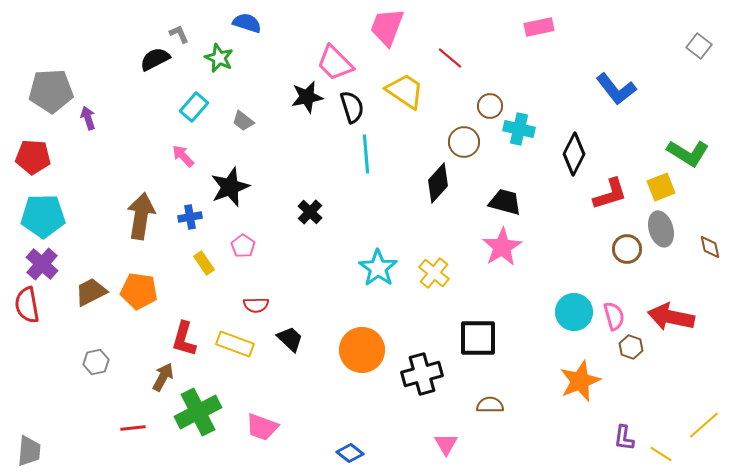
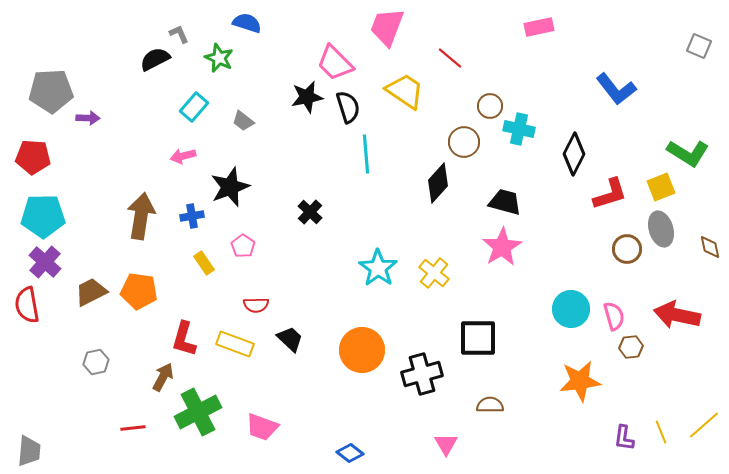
gray square at (699, 46): rotated 15 degrees counterclockwise
black semicircle at (352, 107): moved 4 px left
purple arrow at (88, 118): rotated 110 degrees clockwise
pink arrow at (183, 156): rotated 60 degrees counterclockwise
blue cross at (190, 217): moved 2 px right, 1 px up
purple cross at (42, 264): moved 3 px right, 2 px up
cyan circle at (574, 312): moved 3 px left, 3 px up
red arrow at (671, 317): moved 6 px right, 2 px up
brown hexagon at (631, 347): rotated 25 degrees counterclockwise
orange star at (580, 381): rotated 15 degrees clockwise
yellow line at (661, 454): moved 22 px up; rotated 35 degrees clockwise
